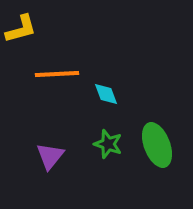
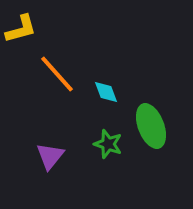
orange line: rotated 51 degrees clockwise
cyan diamond: moved 2 px up
green ellipse: moved 6 px left, 19 px up
